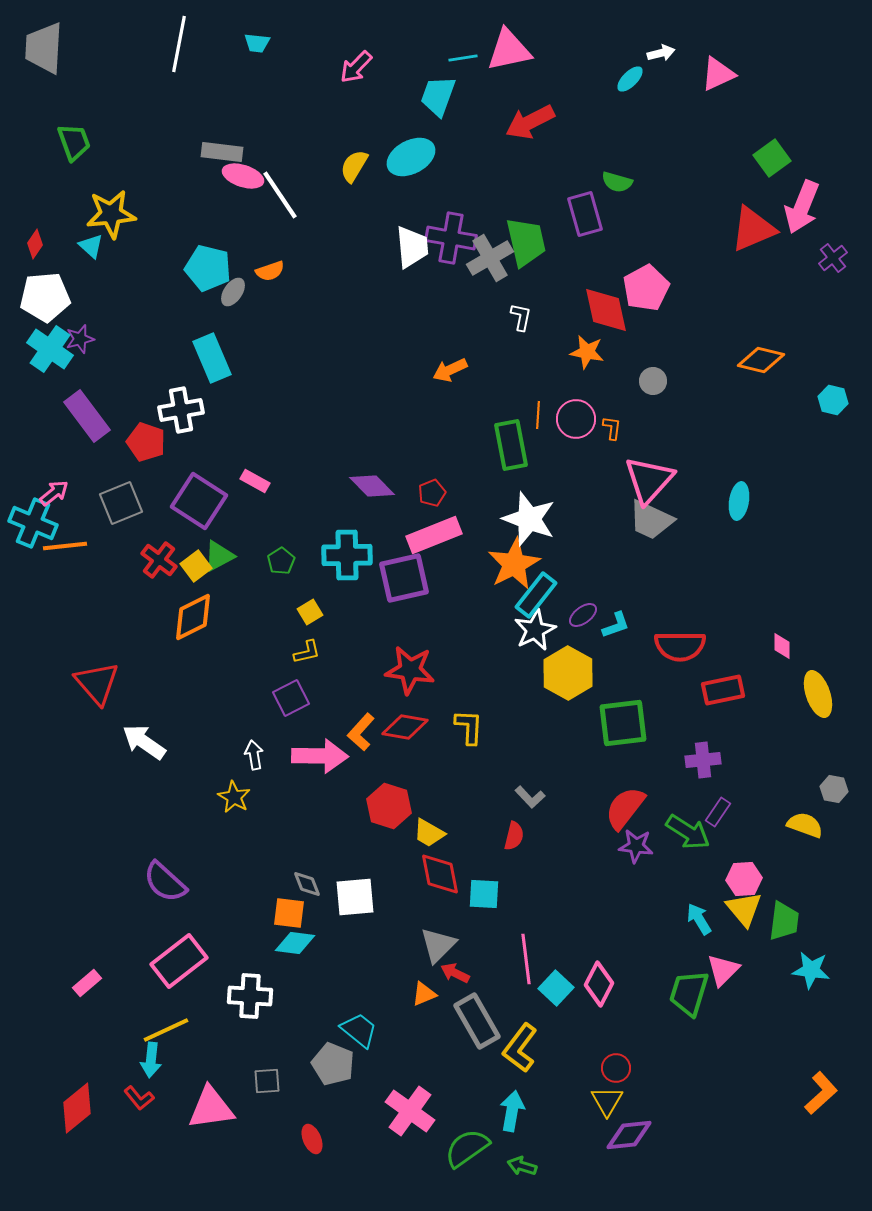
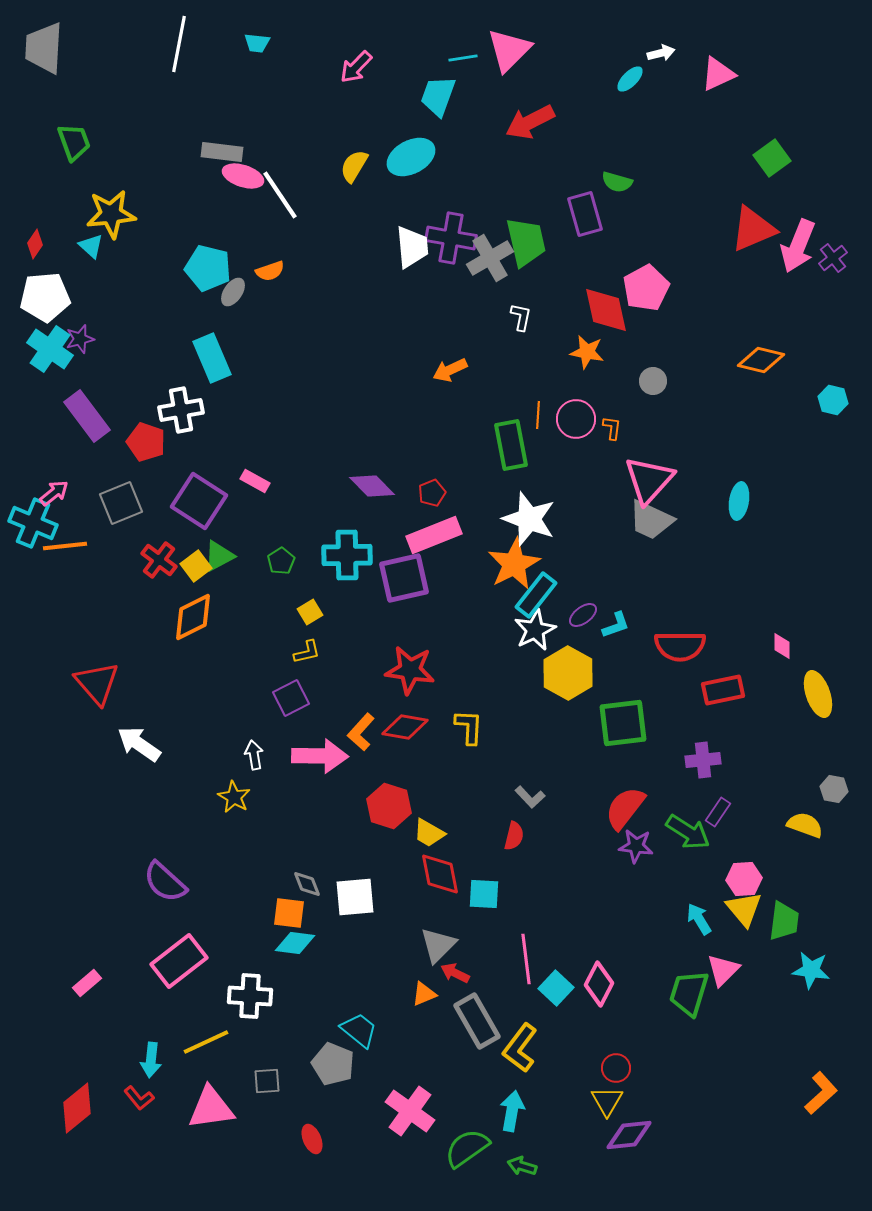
pink triangle at (509, 50): rotated 33 degrees counterclockwise
pink arrow at (802, 207): moved 4 px left, 39 px down
white arrow at (144, 742): moved 5 px left, 2 px down
yellow line at (166, 1030): moved 40 px right, 12 px down
